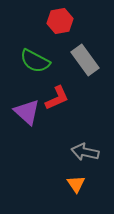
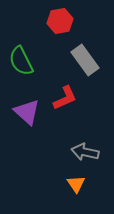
green semicircle: moved 14 px left; rotated 36 degrees clockwise
red L-shape: moved 8 px right
